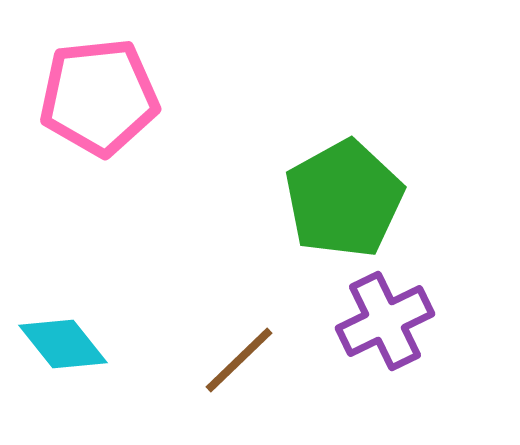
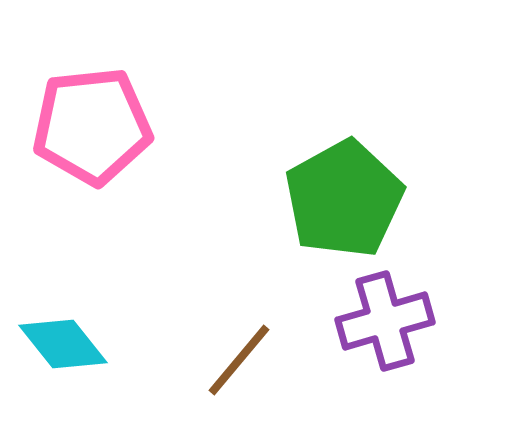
pink pentagon: moved 7 px left, 29 px down
purple cross: rotated 10 degrees clockwise
brown line: rotated 6 degrees counterclockwise
